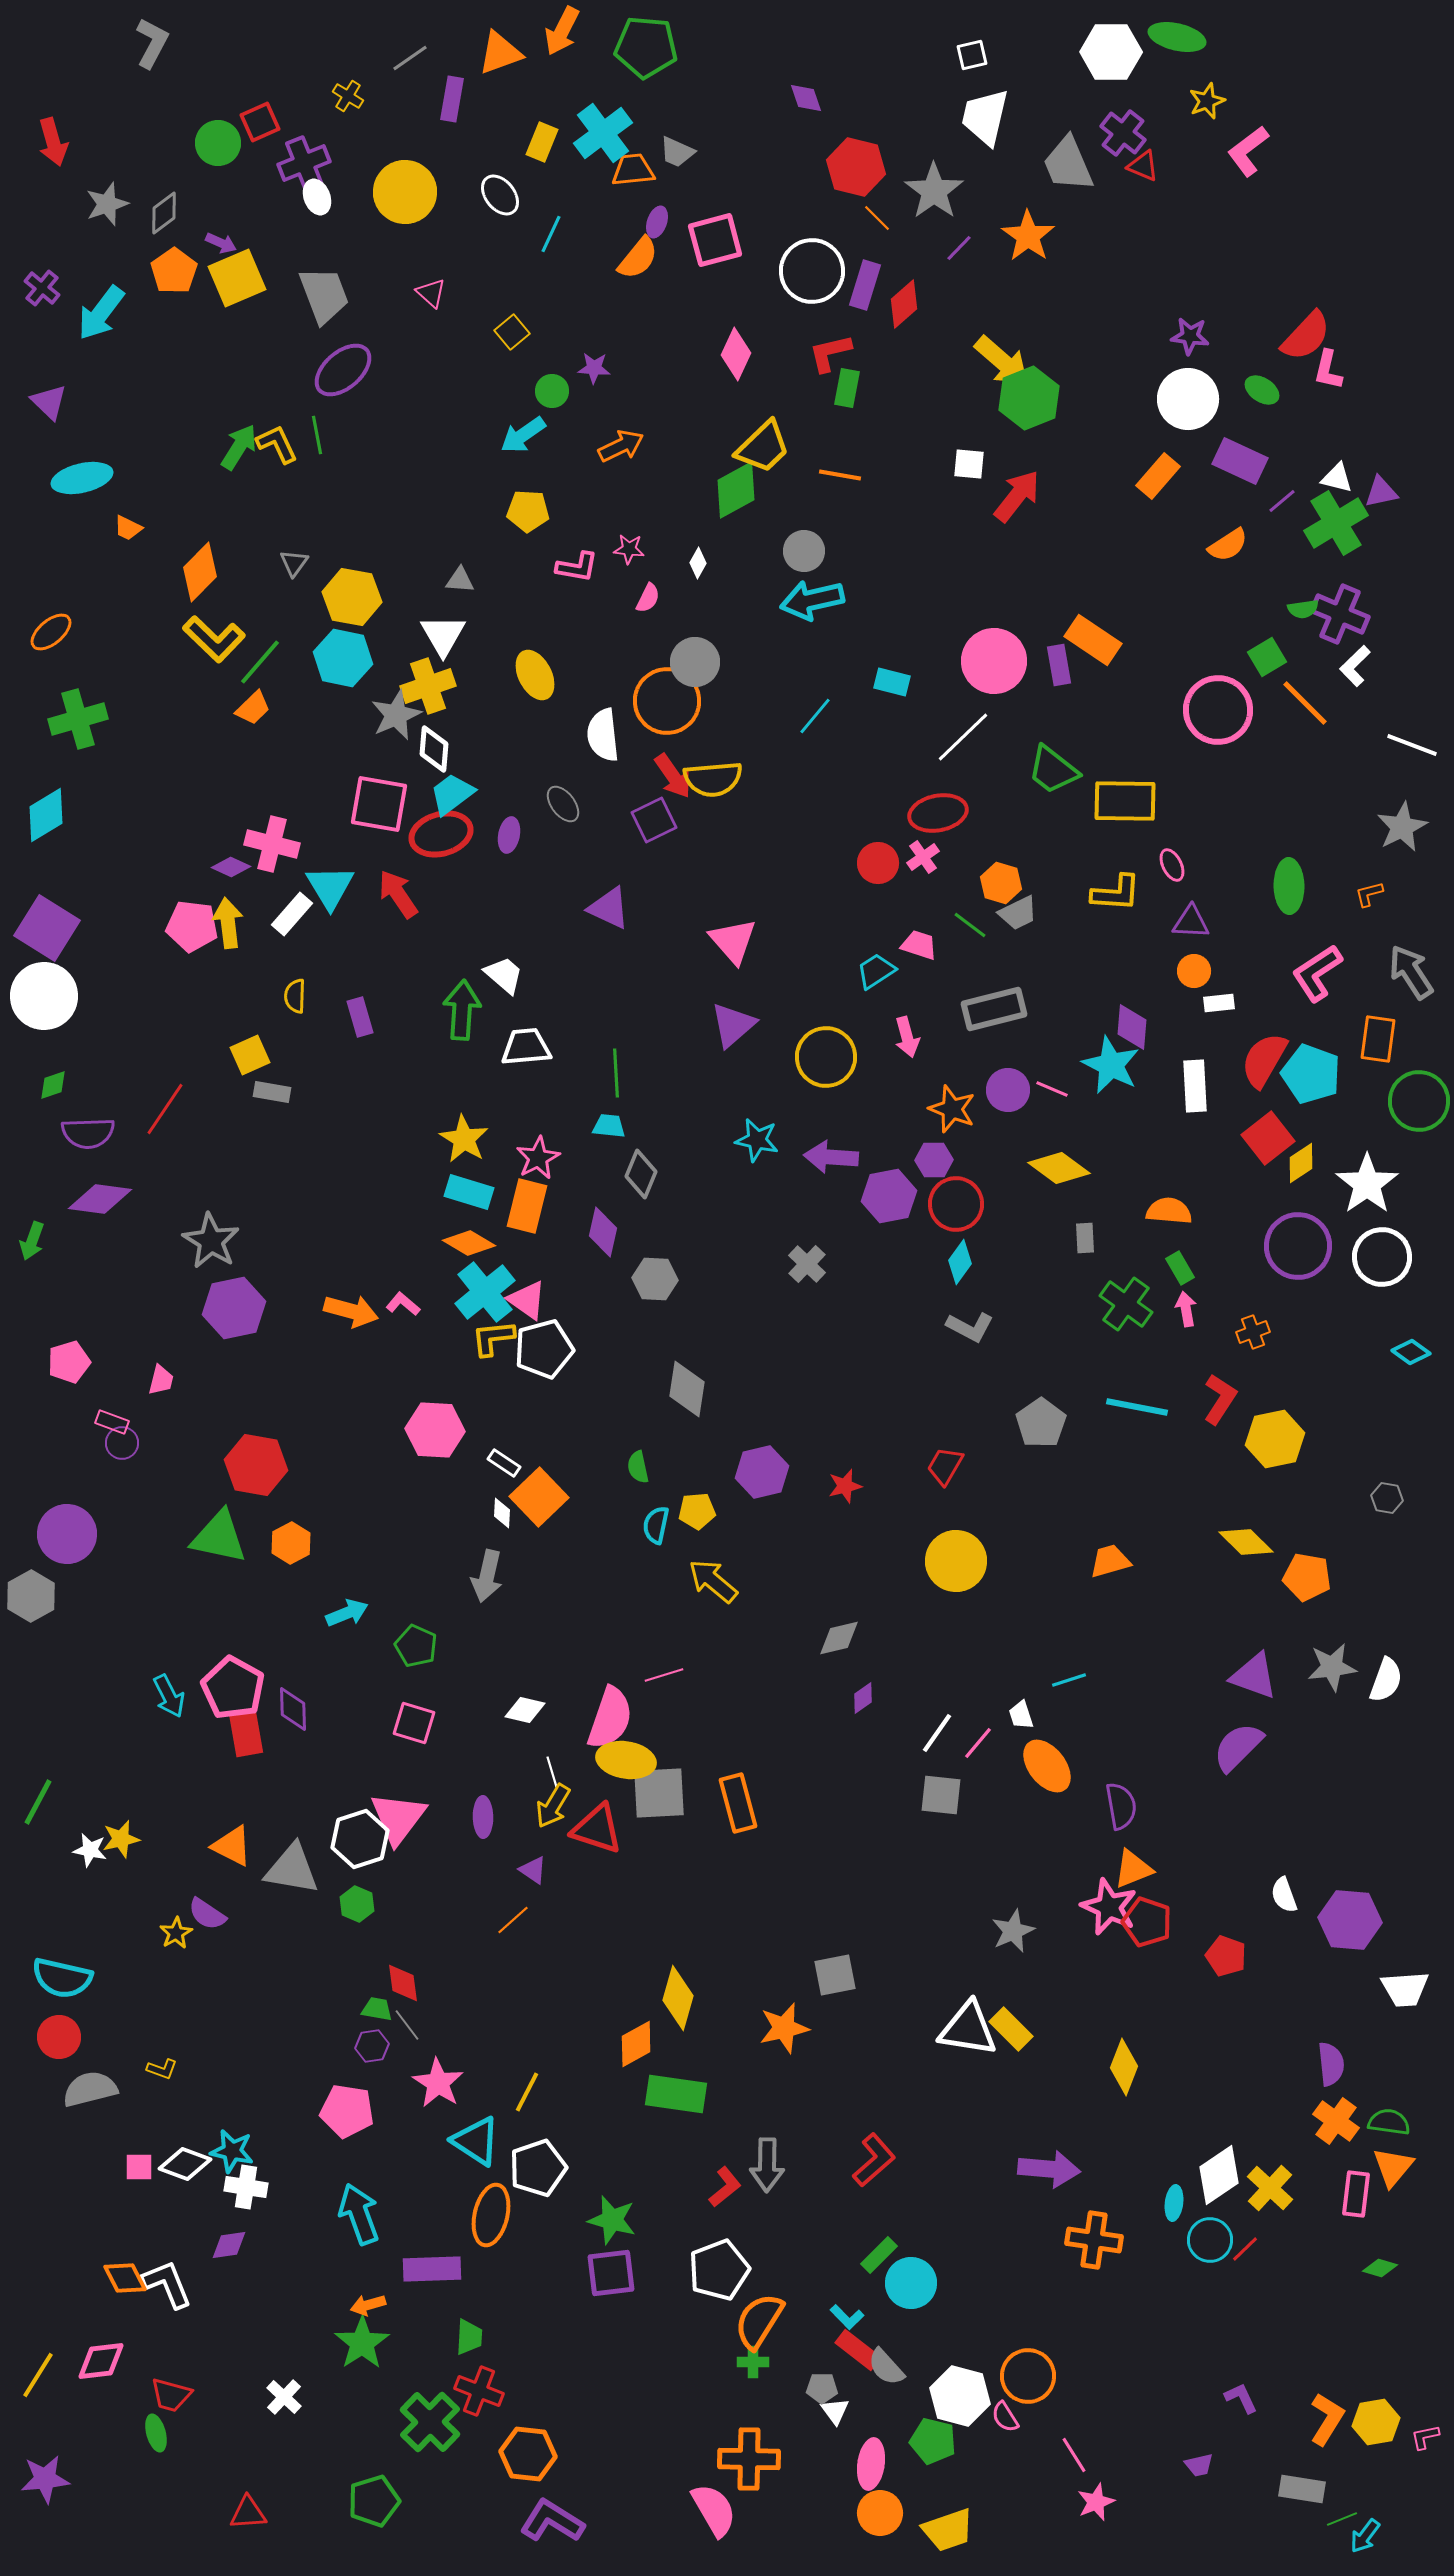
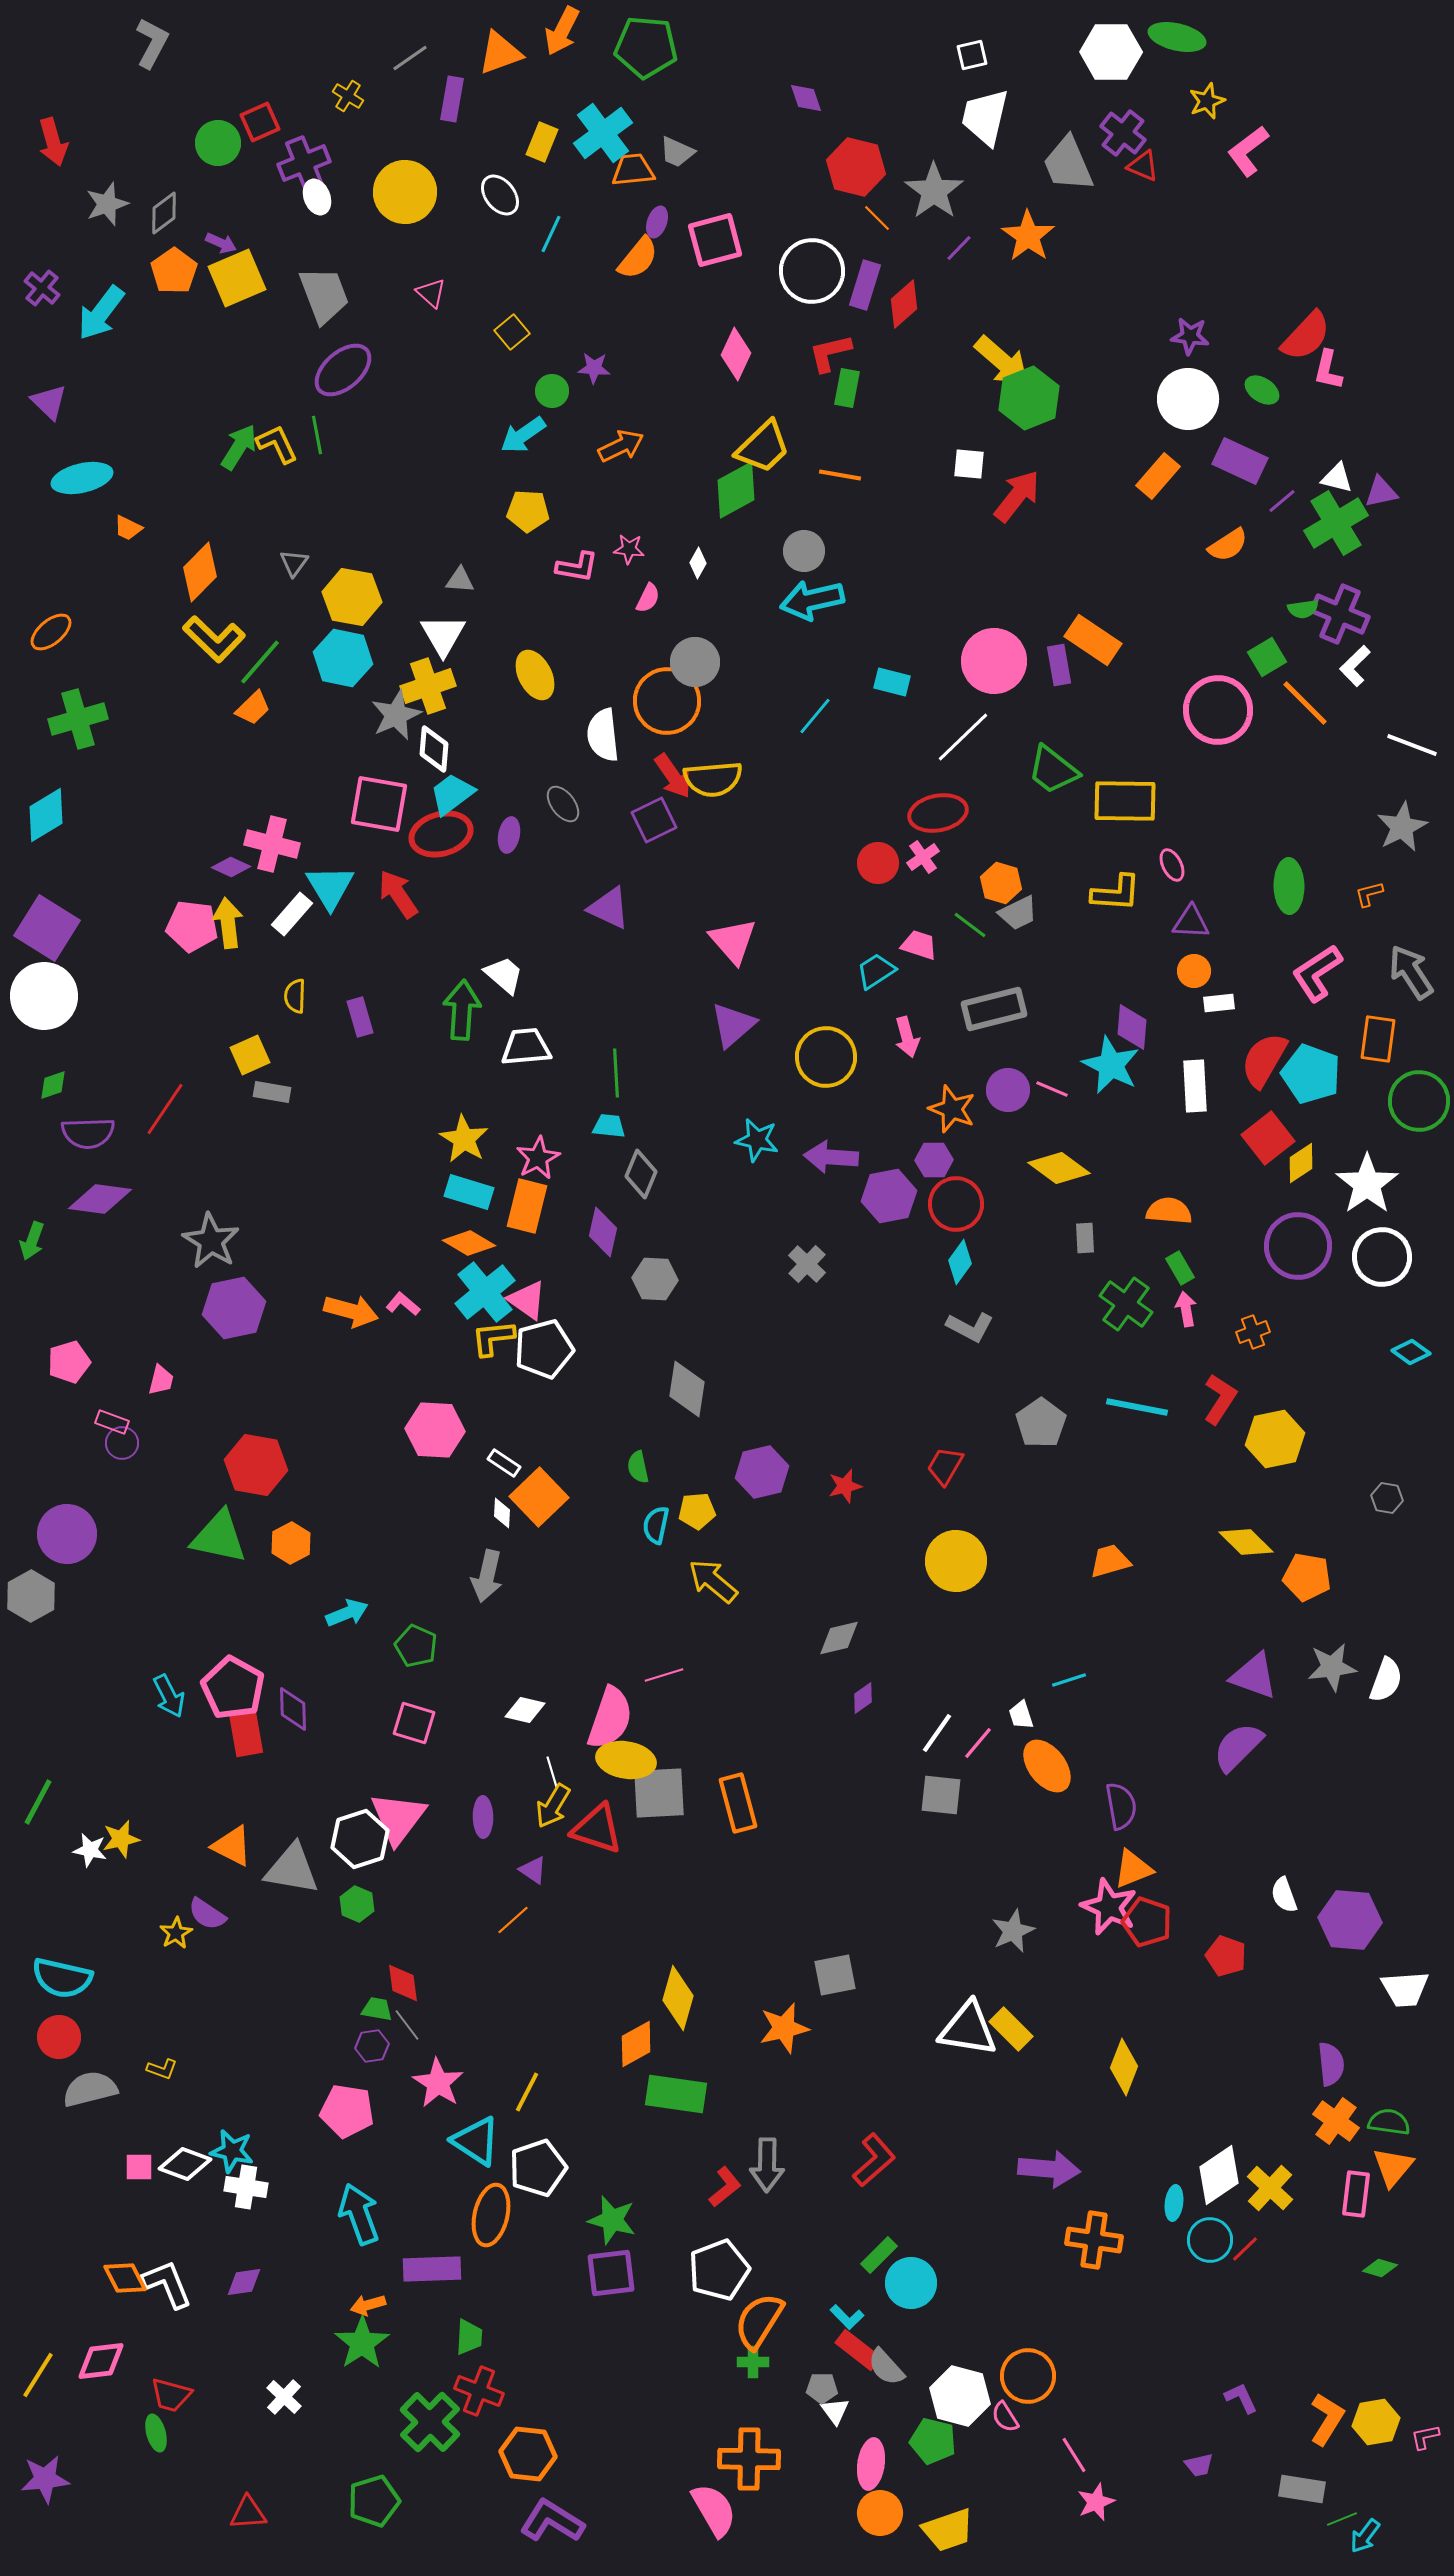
purple diamond at (229, 2245): moved 15 px right, 37 px down
